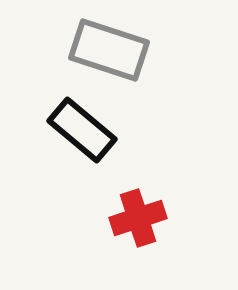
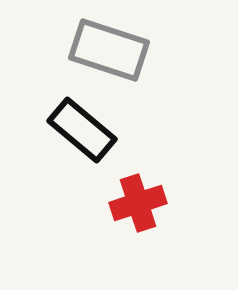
red cross: moved 15 px up
